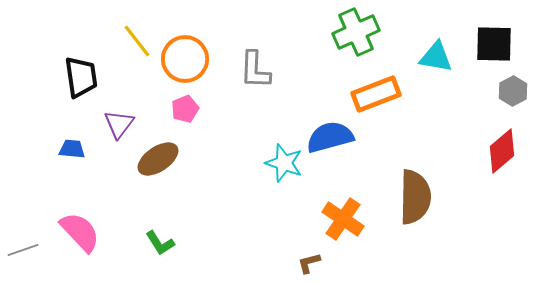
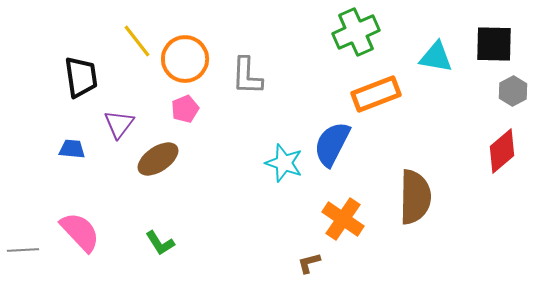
gray L-shape: moved 8 px left, 6 px down
blue semicircle: moved 2 px right, 7 px down; rotated 48 degrees counterclockwise
gray line: rotated 16 degrees clockwise
